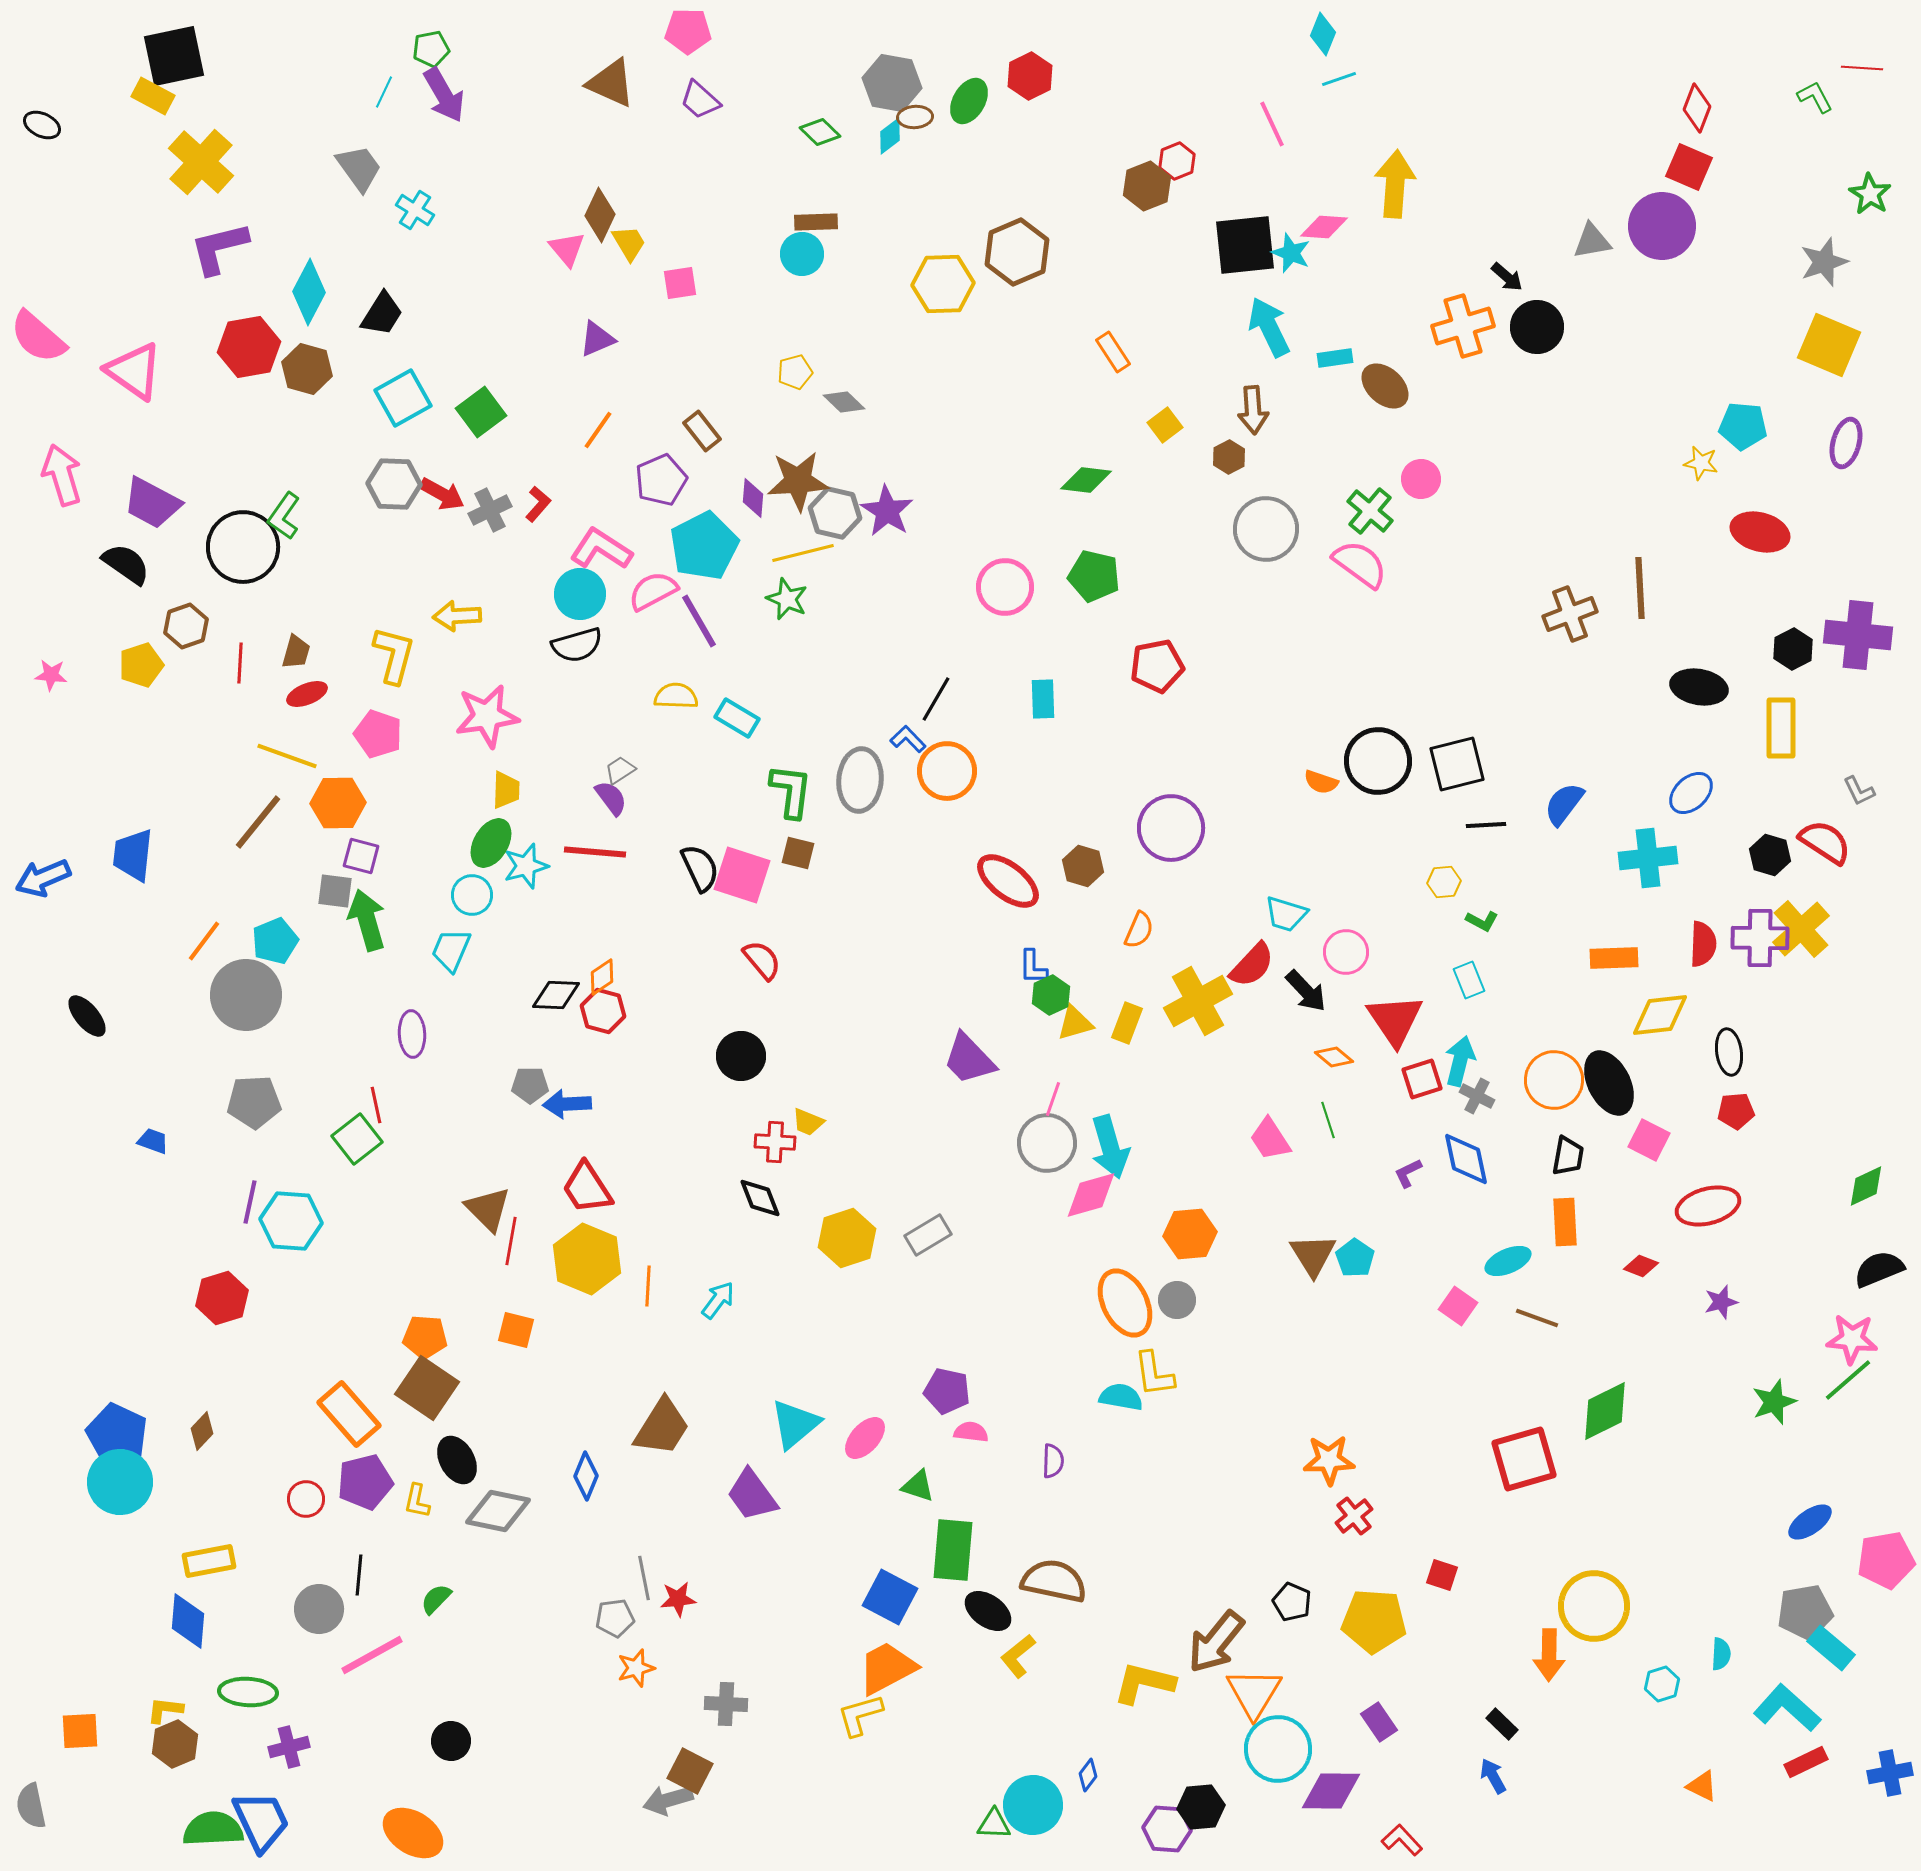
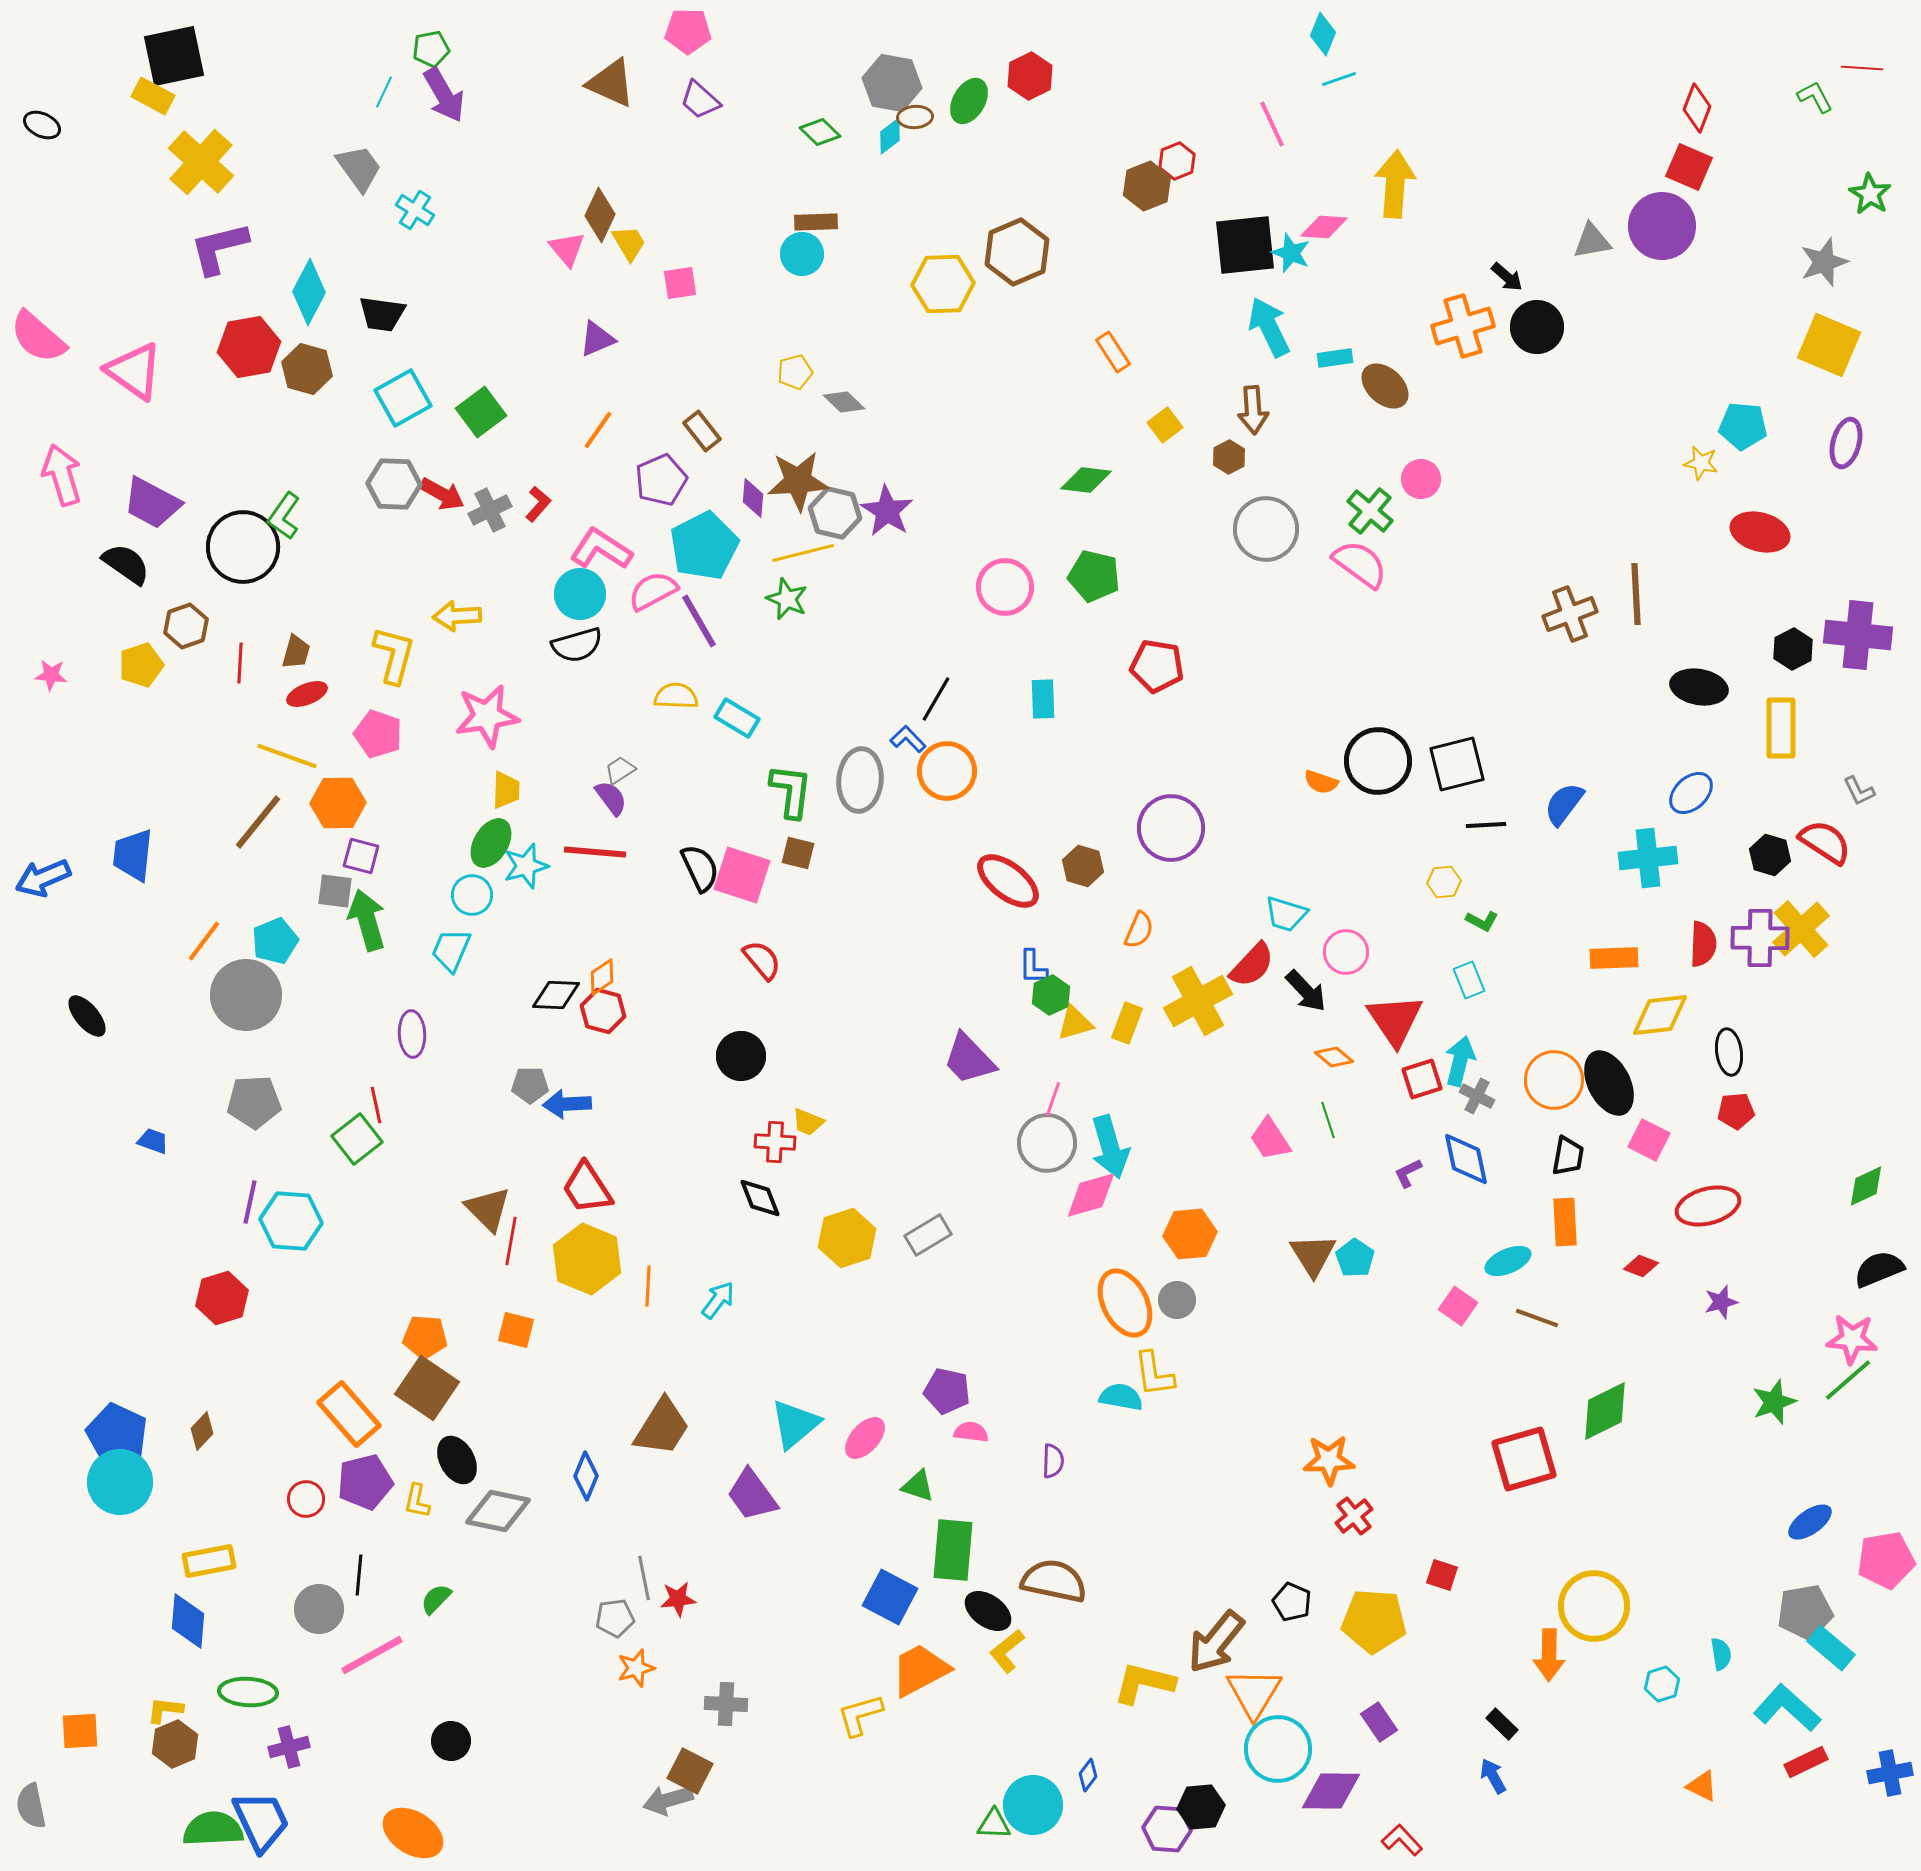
black trapezoid at (382, 314): rotated 66 degrees clockwise
brown line at (1640, 588): moved 4 px left, 6 px down
red pentagon at (1157, 666): rotated 20 degrees clockwise
cyan semicircle at (1721, 1654): rotated 12 degrees counterclockwise
yellow L-shape at (1018, 1656): moved 11 px left, 5 px up
orange trapezoid at (887, 1668): moved 33 px right, 2 px down
